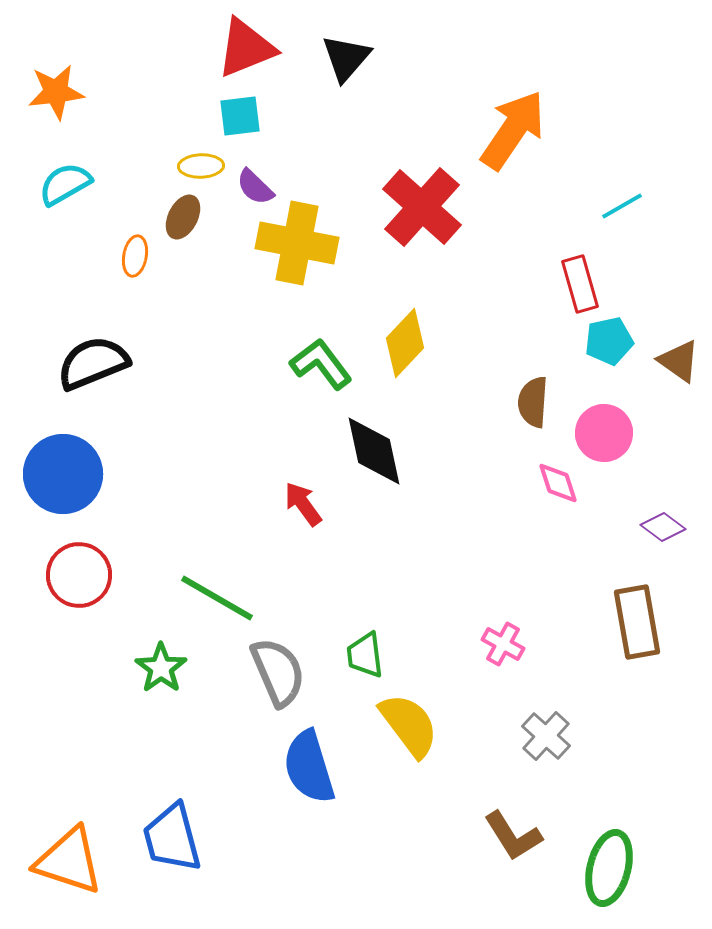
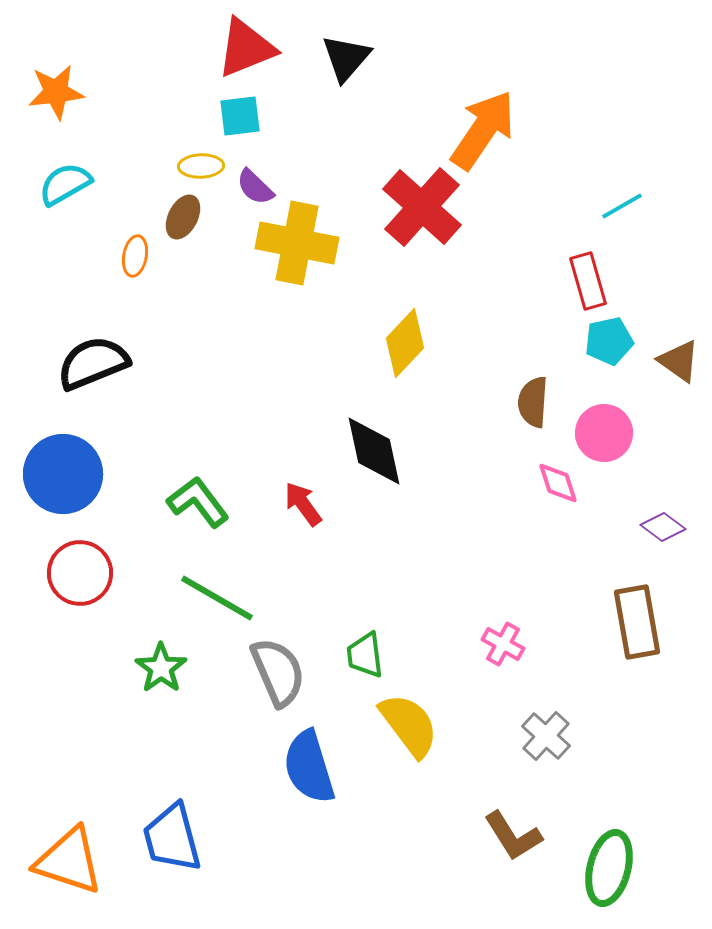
orange arrow: moved 30 px left
red rectangle: moved 8 px right, 3 px up
green L-shape: moved 123 px left, 138 px down
red circle: moved 1 px right, 2 px up
